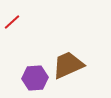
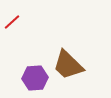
brown trapezoid: rotated 112 degrees counterclockwise
